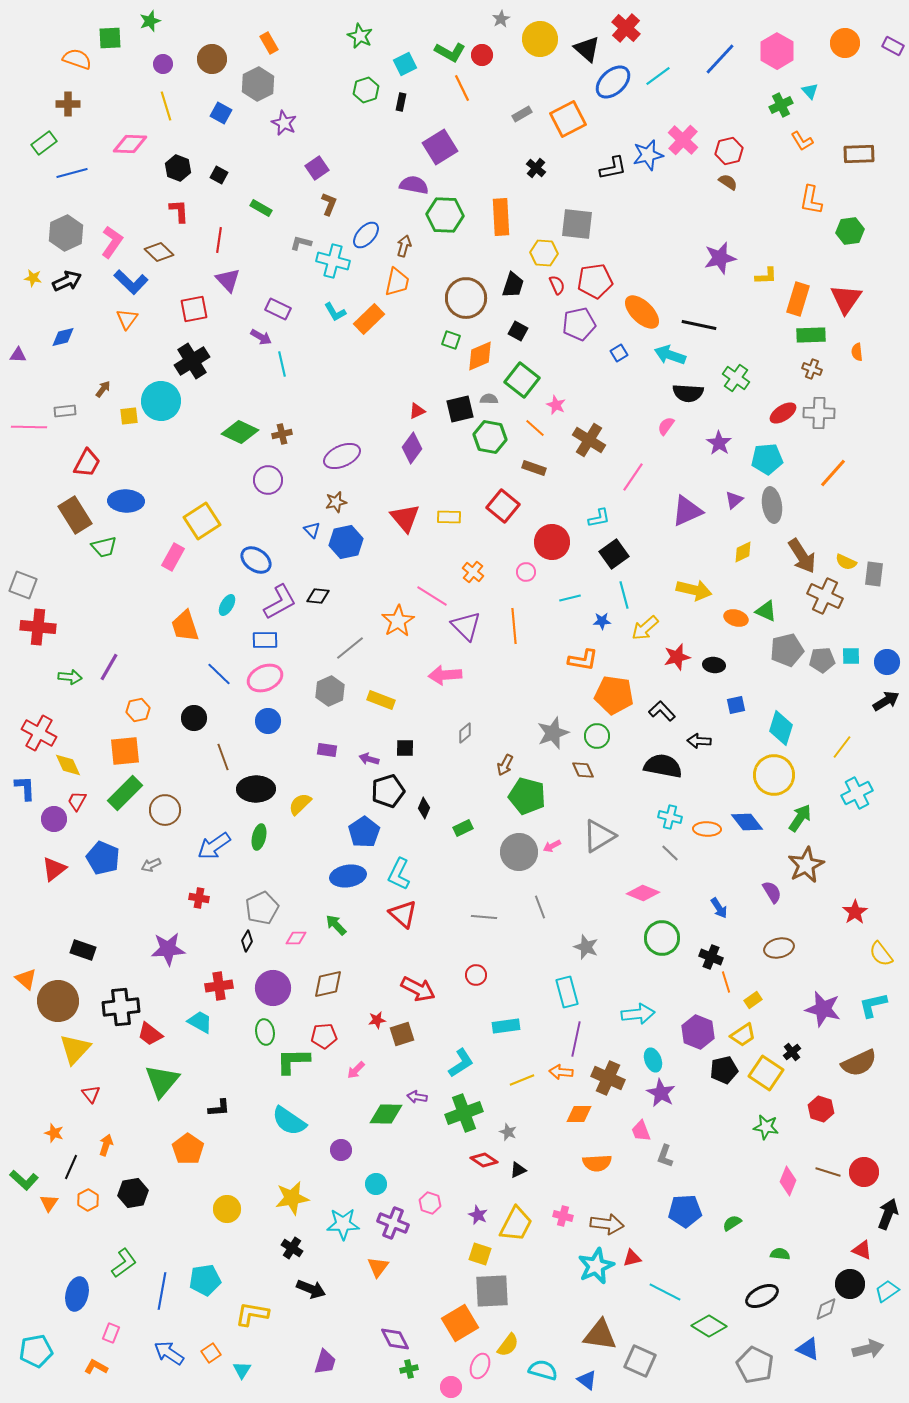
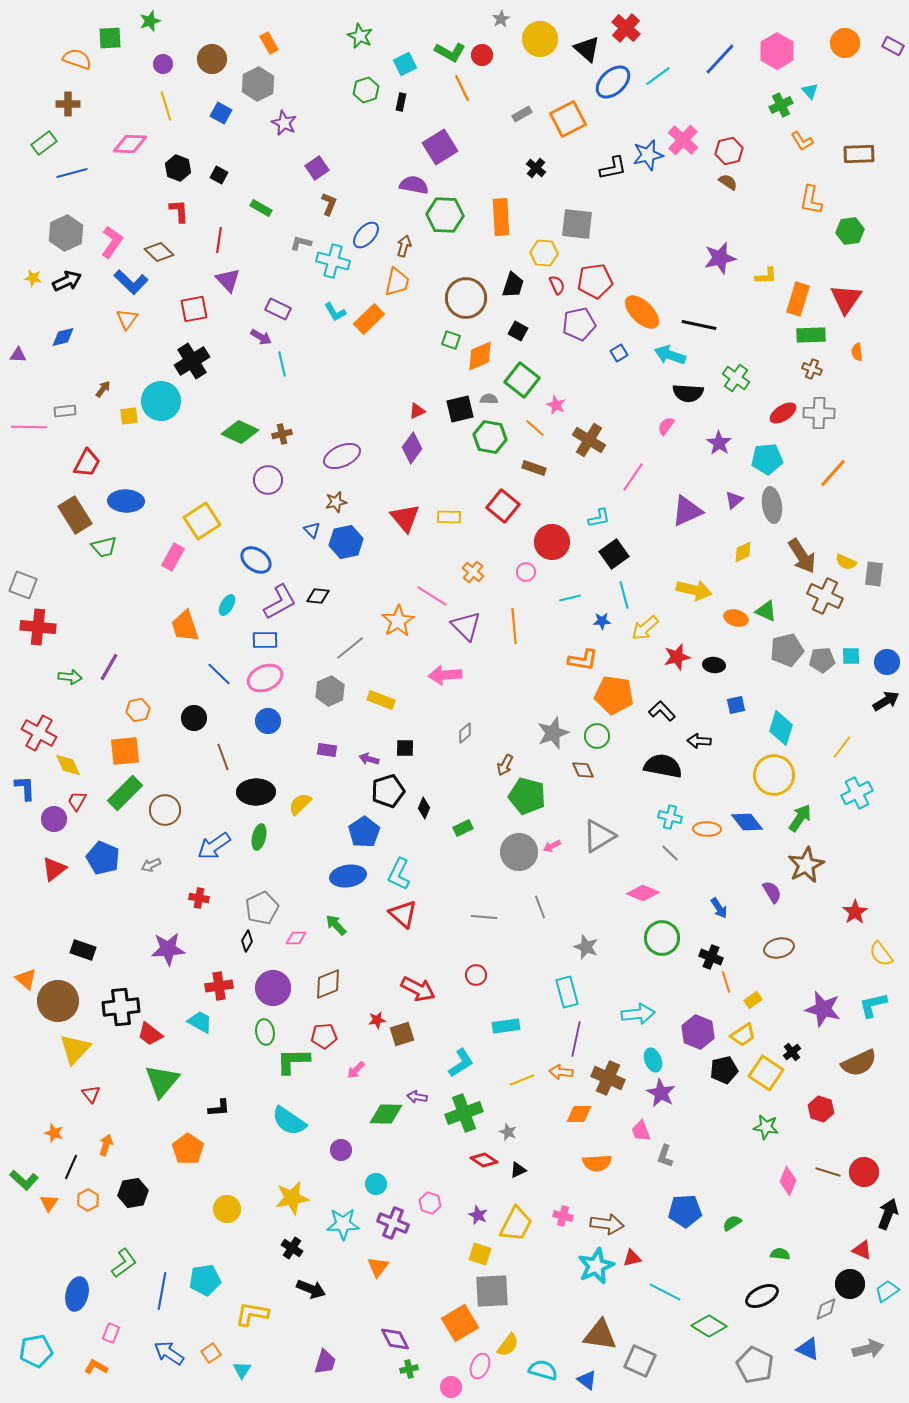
black ellipse at (256, 789): moved 3 px down
brown diamond at (328, 984): rotated 8 degrees counterclockwise
